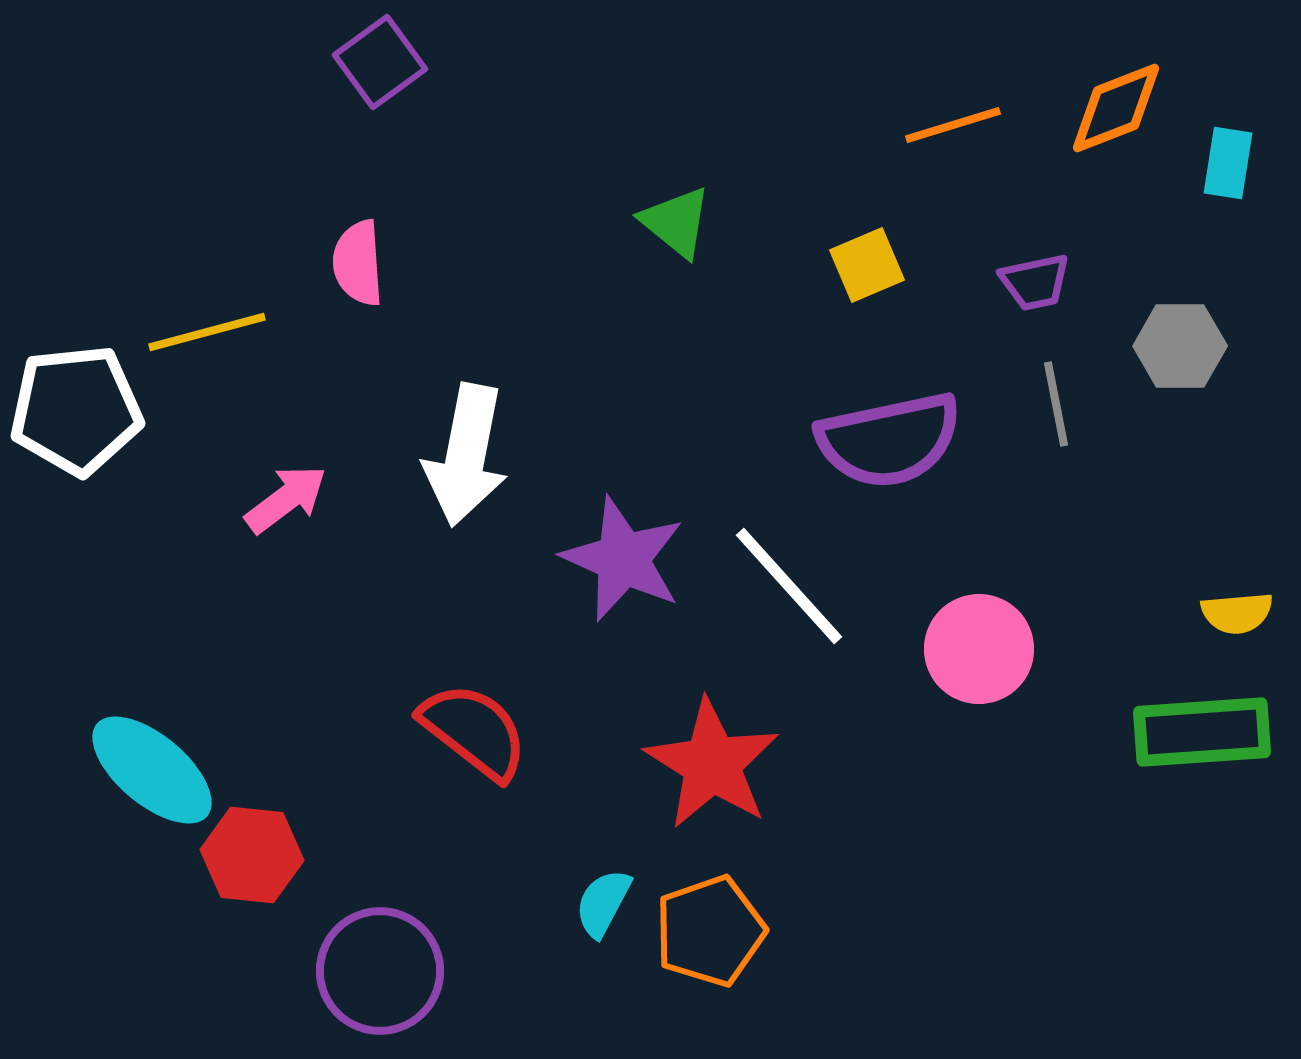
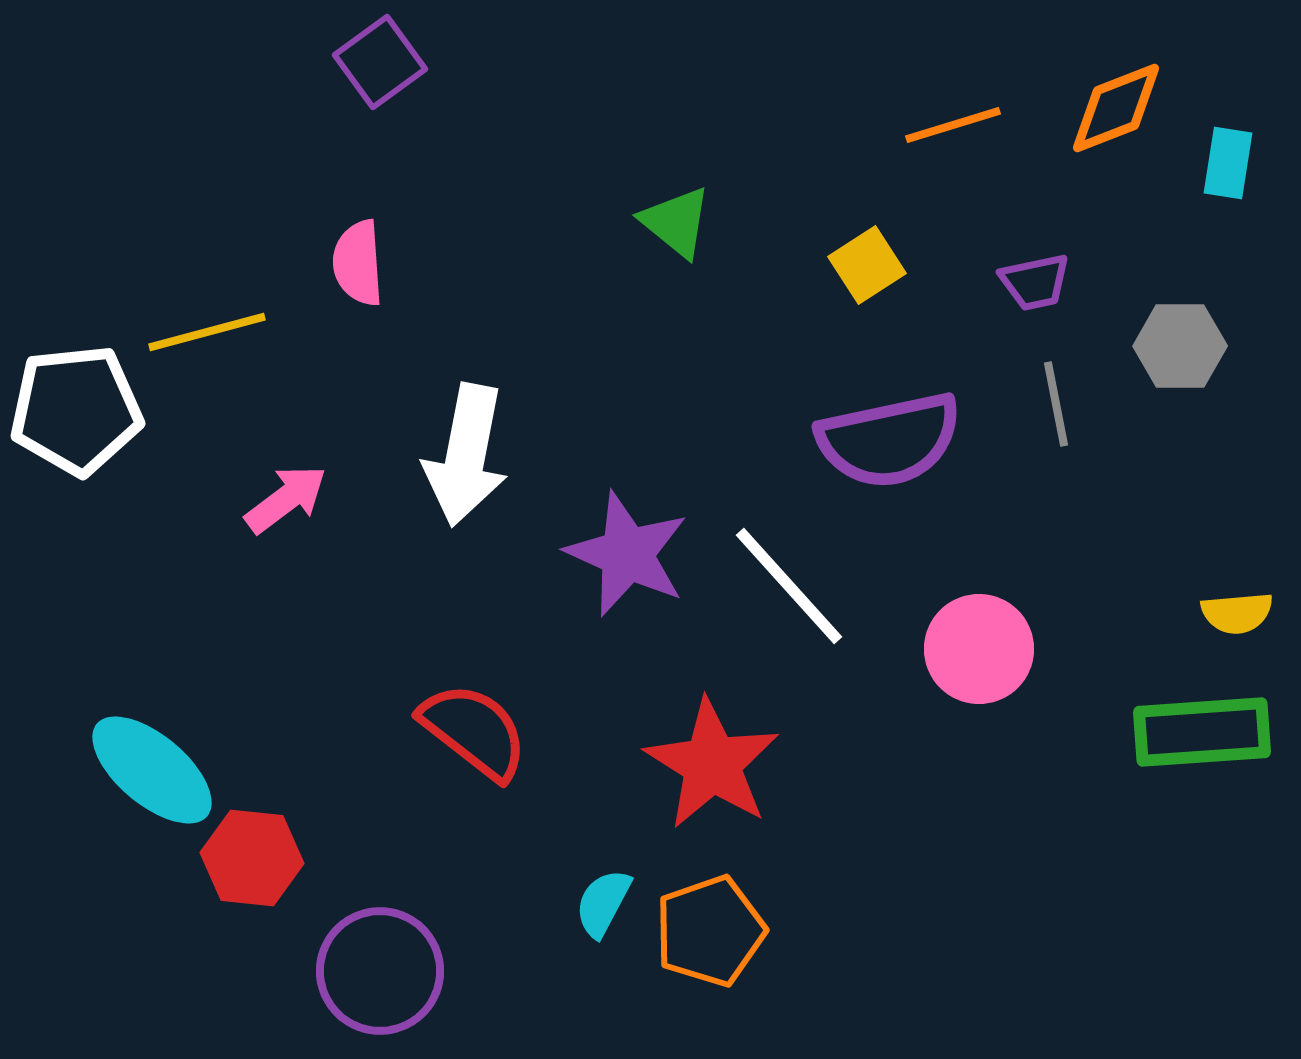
yellow square: rotated 10 degrees counterclockwise
purple star: moved 4 px right, 5 px up
red hexagon: moved 3 px down
